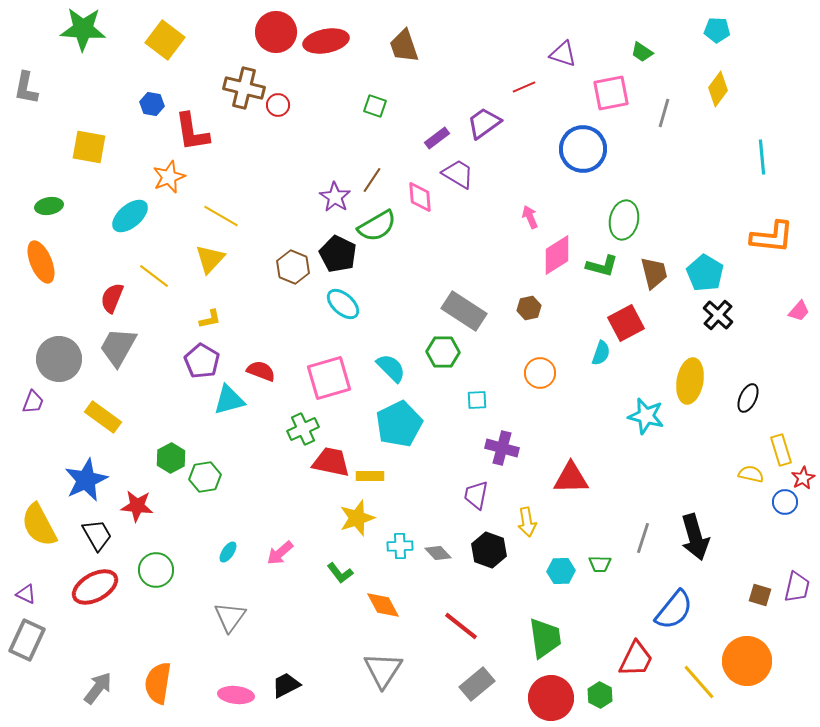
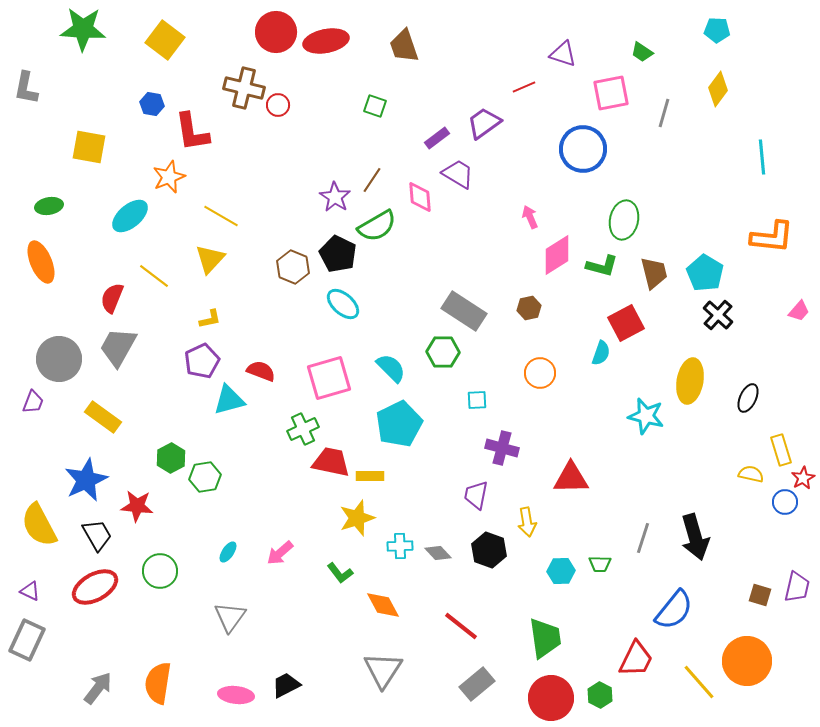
purple pentagon at (202, 361): rotated 16 degrees clockwise
green circle at (156, 570): moved 4 px right, 1 px down
purple triangle at (26, 594): moved 4 px right, 3 px up
